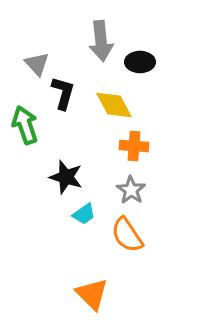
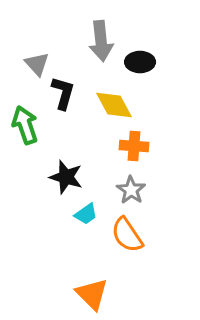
cyan trapezoid: moved 2 px right
